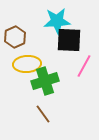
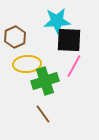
pink line: moved 10 px left
